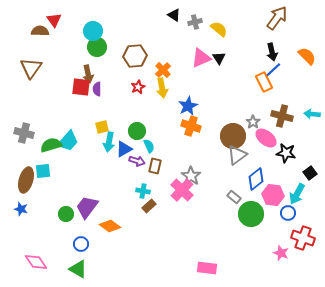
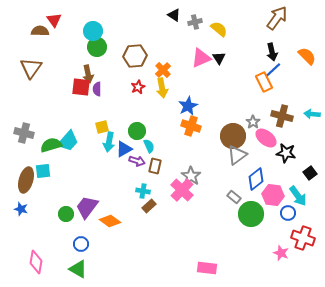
cyan arrow at (297, 194): moved 1 px right, 2 px down; rotated 65 degrees counterclockwise
orange diamond at (110, 226): moved 5 px up
pink diamond at (36, 262): rotated 45 degrees clockwise
